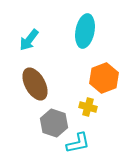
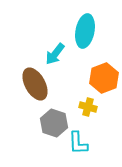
cyan arrow: moved 26 px right, 14 px down
cyan L-shape: rotated 100 degrees clockwise
